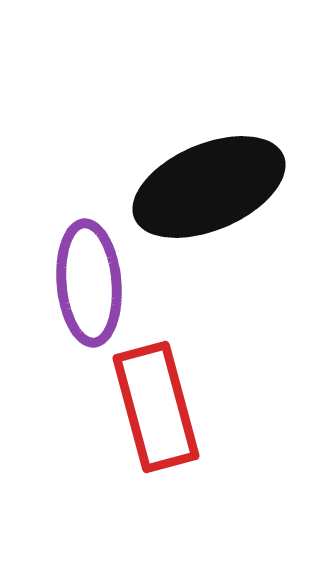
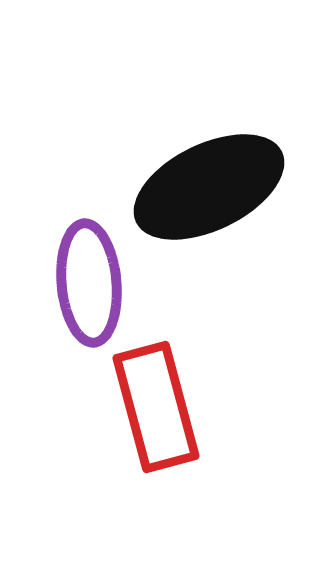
black ellipse: rotated 3 degrees counterclockwise
